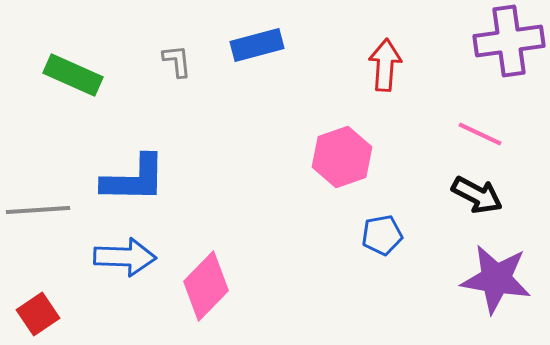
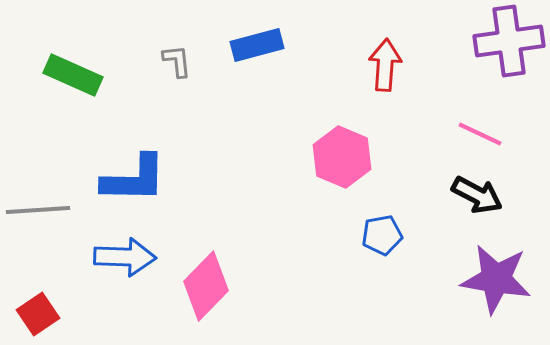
pink hexagon: rotated 18 degrees counterclockwise
